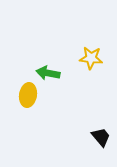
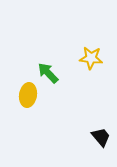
green arrow: rotated 35 degrees clockwise
